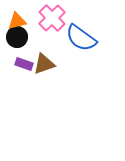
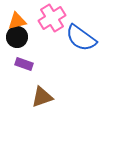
pink cross: rotated 12 degrees clockwise
brown triangle: moved 2 px left, 33 px down
